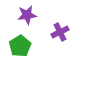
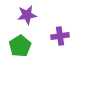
purple cross: moved 4 px down; rotated 18 degrees clockwise
